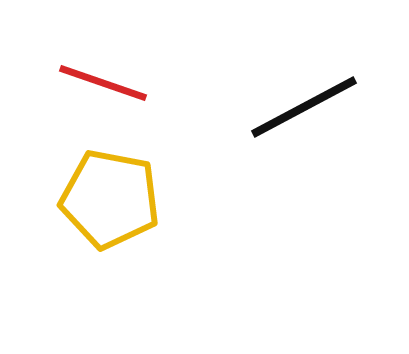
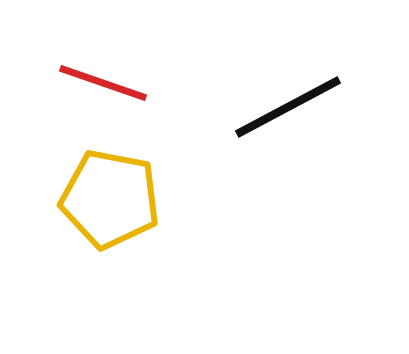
black line: moved 16 px left
